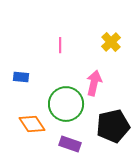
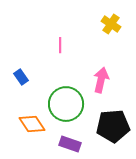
yellow cross: moved 18 px up; rotated 12 degrees counterclockwise
blue rectangle: rotated 49 degrees clockwise
pink arrow: moved 7 px right, 3 px up
black pentagon: rotated 8 degrees clockwise
